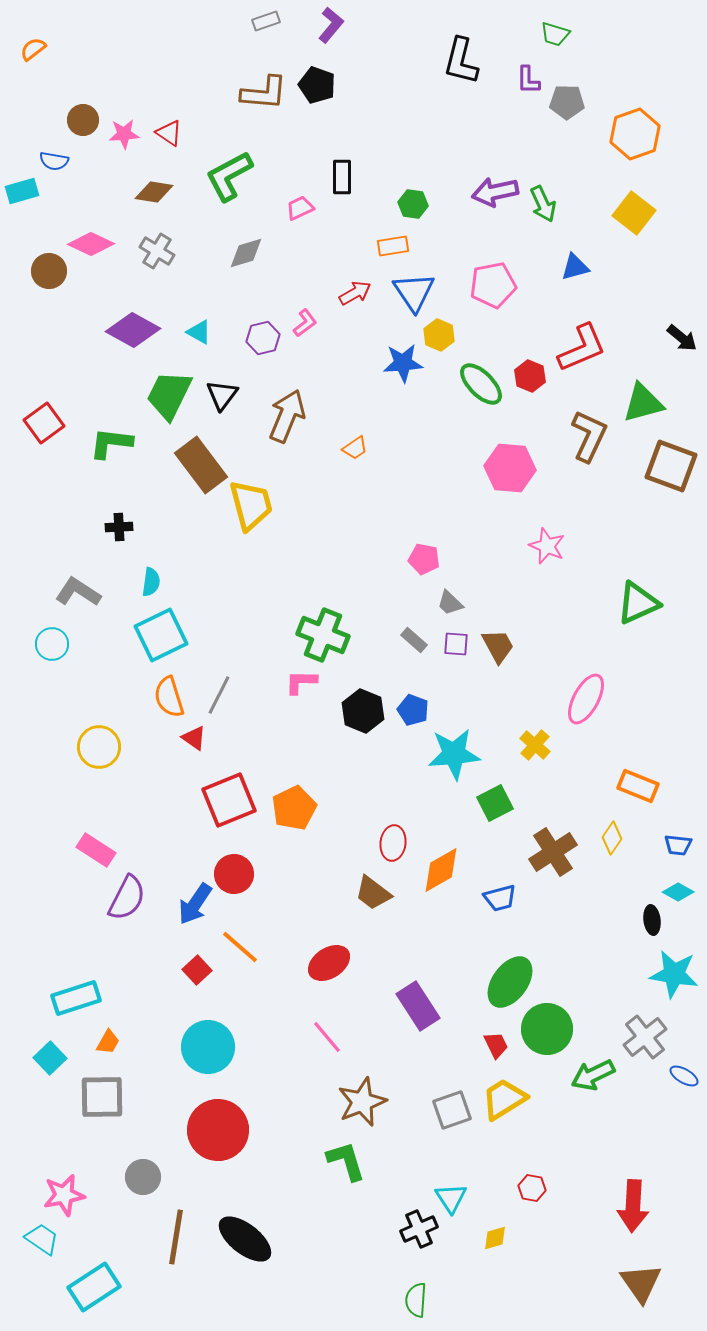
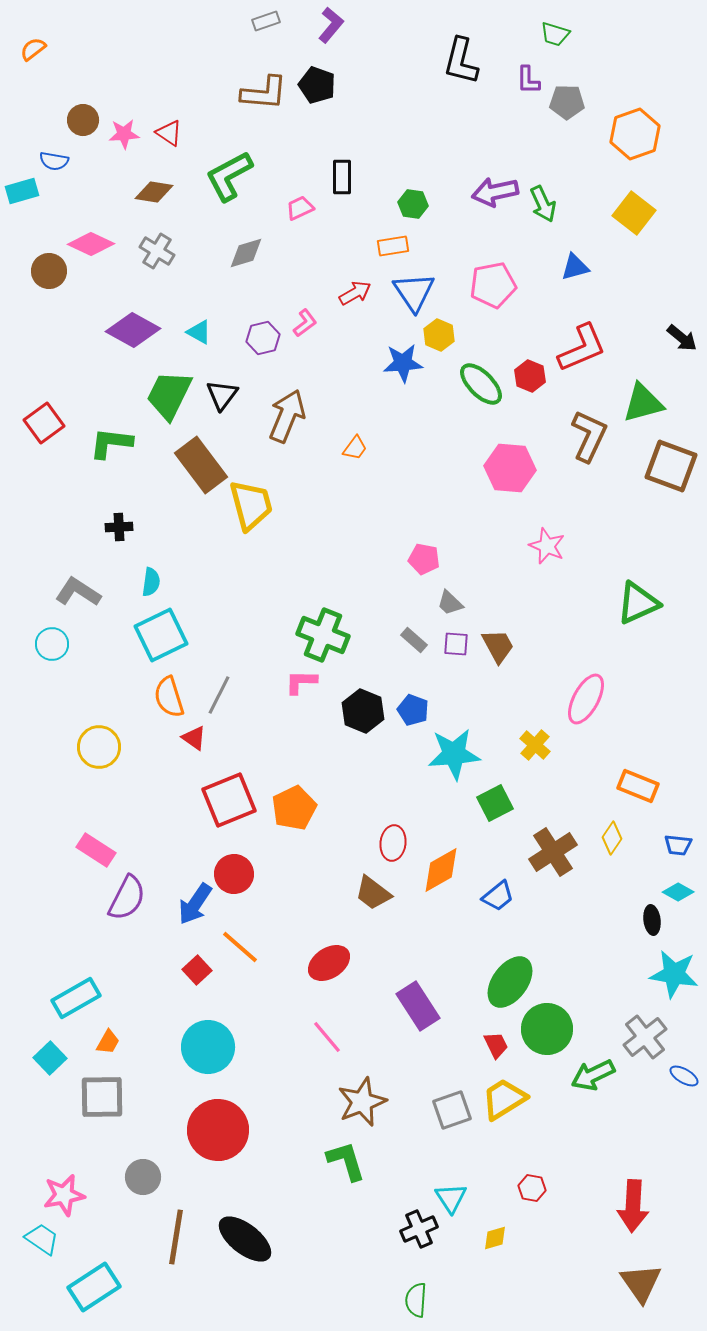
orange trapezoid at (355, 448): rotated 20 degrees counterclockwise
blue trapezoid at (500, 898): moved 2 px left, 2 px up; rotated 24 degrees counterclockwise
cyan rectangle at (76, 998): rotated 12 degrees counterclockwise
